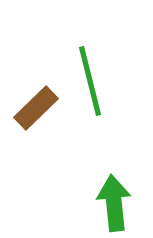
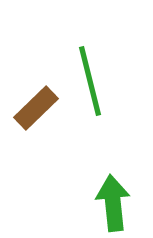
green arrow: moved 1 px left
